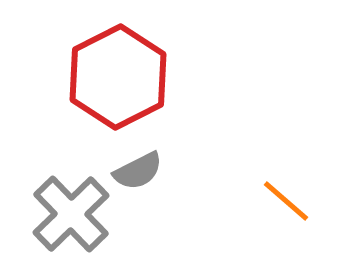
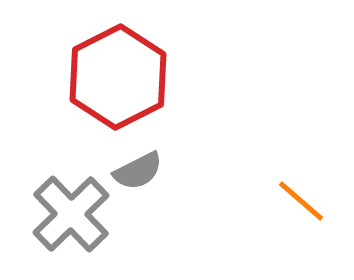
orange line: moved 15 px right
